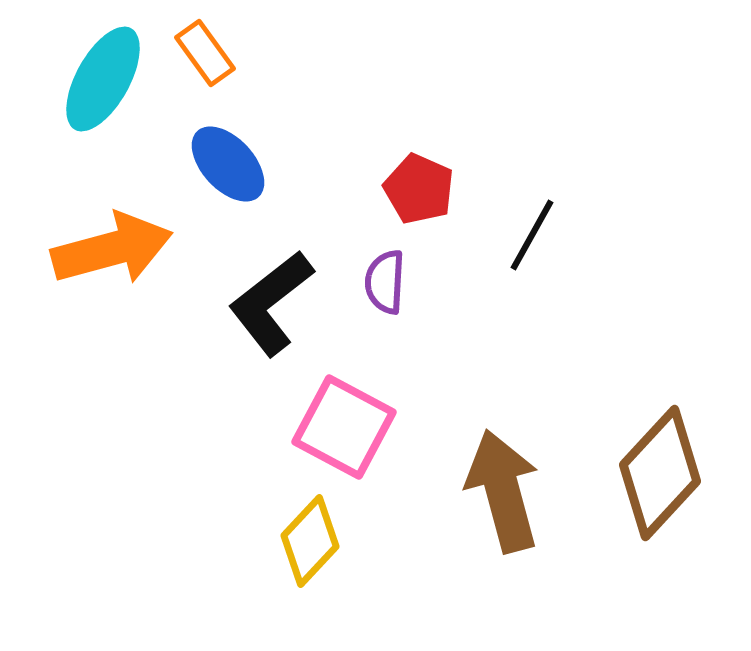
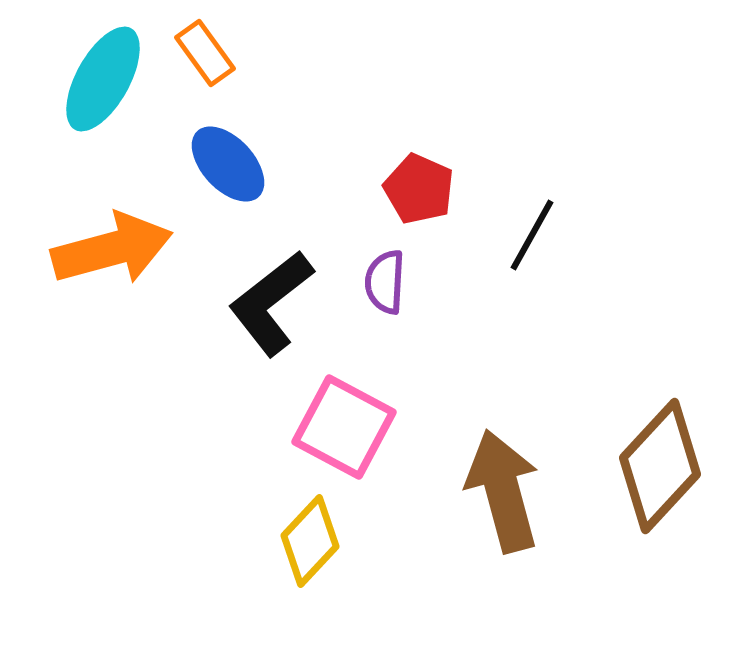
brown diamond: moved 7 px up
